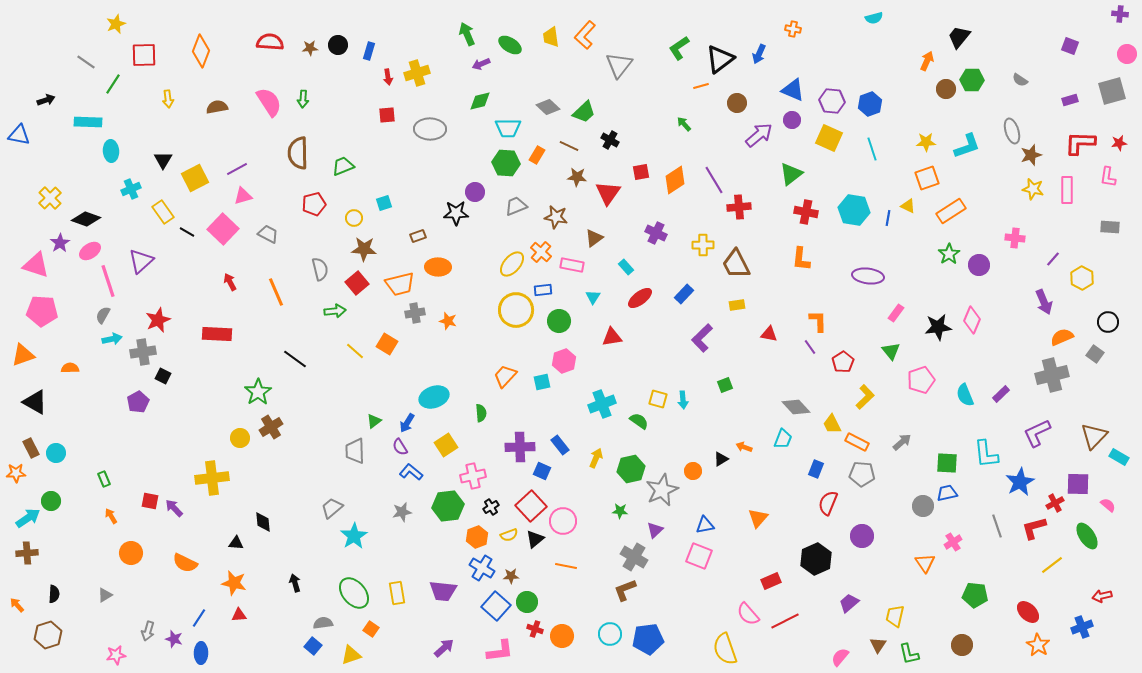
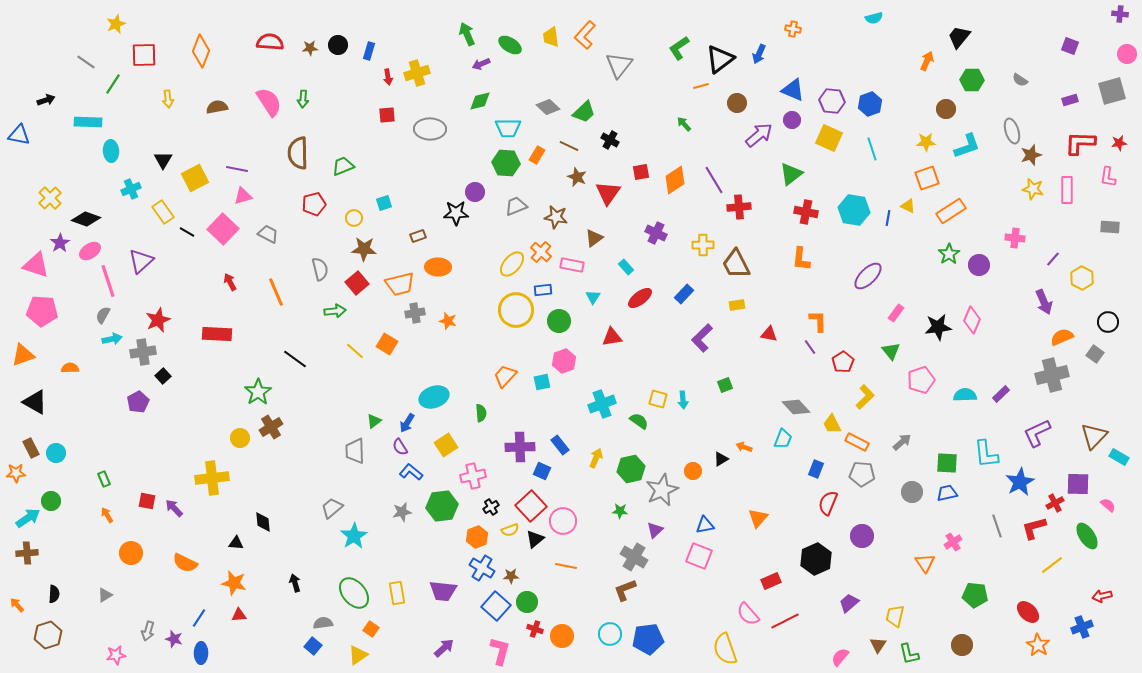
brown circle at (946, 89): moved 20 px down
purple line at (237, 169): rotated 40 degrees clockwise
brown star at (577, 177): rotated 18 degrees clockwise
purple ellipse at (868, 276): rotated 52 degrees counterclockwise
black square at (163, 376): rotated 21 degrees clockwise
cyan semicircle at (965, 395): rotated 110 degrees clockwise
red square at (150, 501): moved 3 px left
green hexagon at (448, 506): moved 6 px left
gray circle at (923, 506): moved 11 px left, 14 px up
orange arrow at (111, 516): moved 4 px left, 1 px up
yellow semicircle at (509, 535): moved 1 px right, 5 px up
pink L-shape at (500, 651): rotated 68 degrees counterclockwise
yellow triangle at (351, 655): moved 7 px right; rotated 15 degrees counterclockwise
